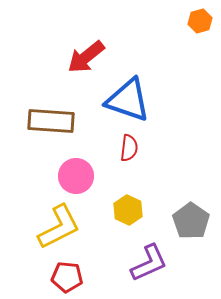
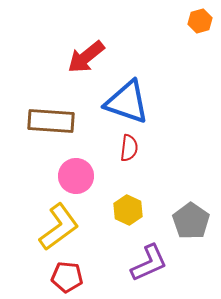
blue triangle: moved 1 px left, 2 px down
yellow L-shape: rotated 9 degrees counterclockwise
